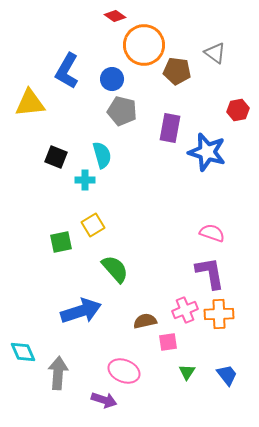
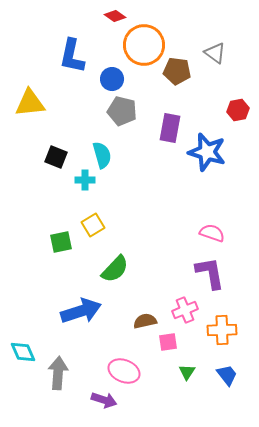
blue L-shape: moved 5 px right, 15 px up; rotated 18 degrees counterclockwise
green semicircle: rotated 84 degrees clockwise
orange cross: moved 3 px right, 16 px down
